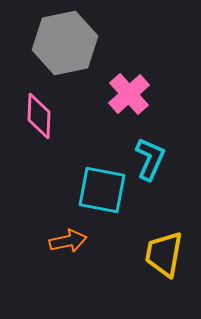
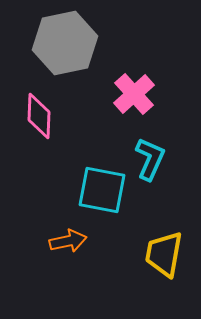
pink cross: moved 5 px right
